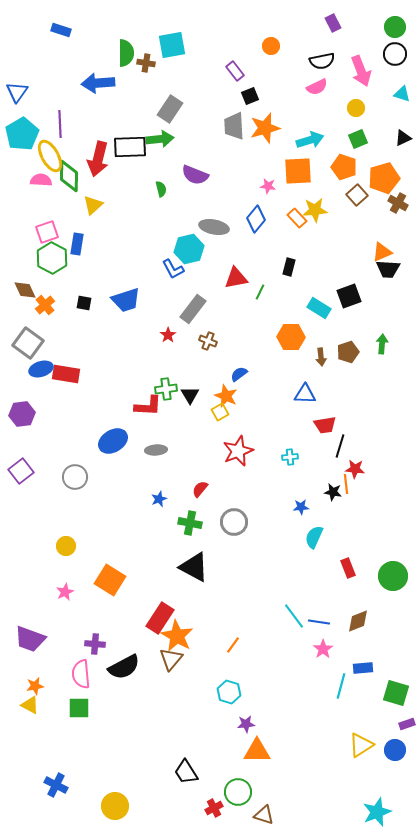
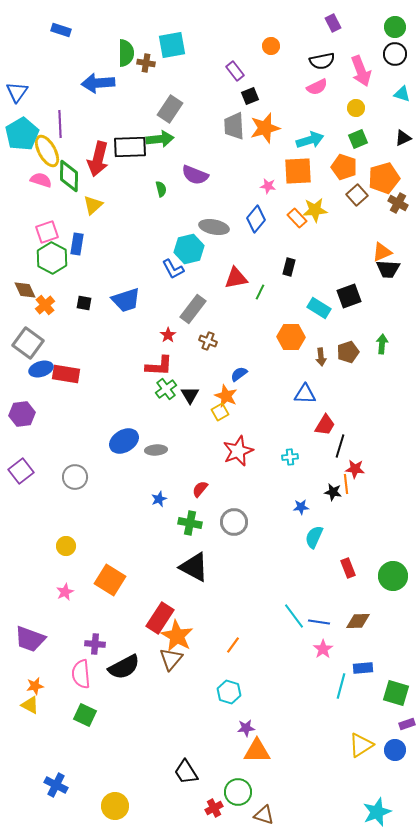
yellow ellipse at (50, 156): moved 3 px left, 5 px up
pink semicircle at (41, 180): rotated 15 degrees clockwise
green cross at (166, 389): rotated 30 degrees counterclockwise
red L-shape at (148, 406): moved 11 px right, 40 px up
red trapezoid at (325, 425): rotated 50 degrees counterclockwise
blue ellipse at (113, 441): moved 11 px right
brown diamond at (358, 621): rotated 20 degrees clockwise
green square at (79, 708): moved 6 px right, 7 px down; rotated 25 degrees clockwise
purple star at (246, 724): moved 4 px down
